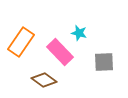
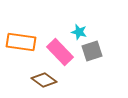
cyan star: moved 1 px up
orange rectangle: rotated 64 degrees clockwise
gray square: moved 12 px left, 11 px up; rotated 15 degrees counterclockwise
